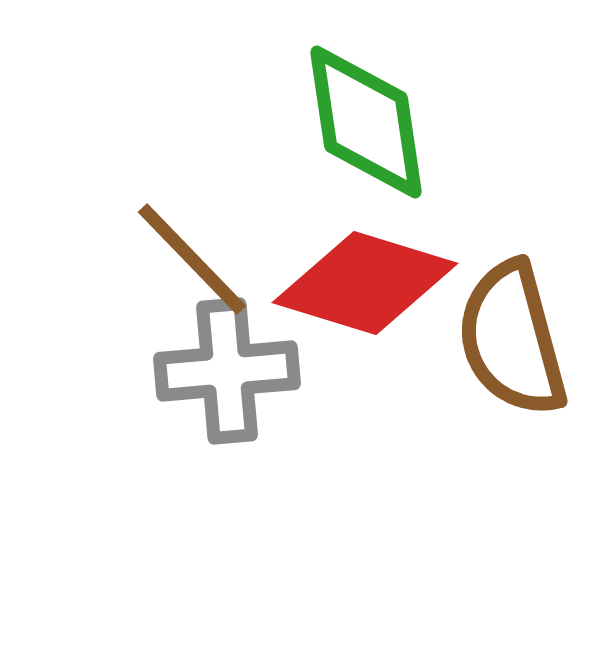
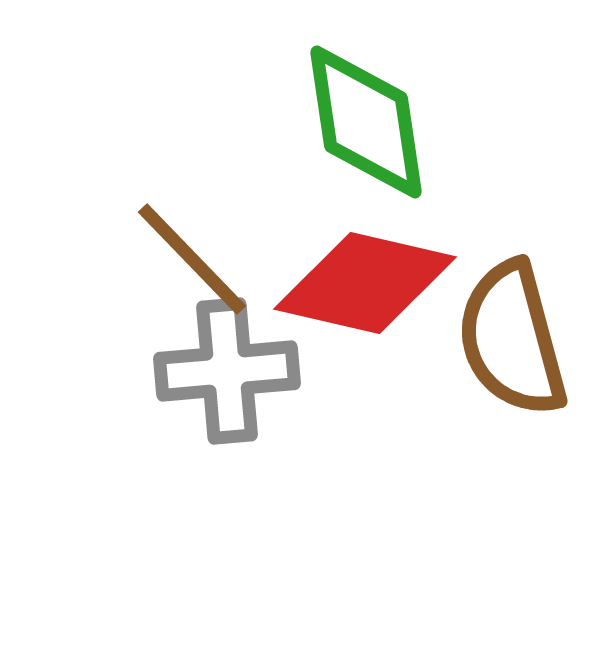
red diamond: rotated 4 degrees counterclockwise
